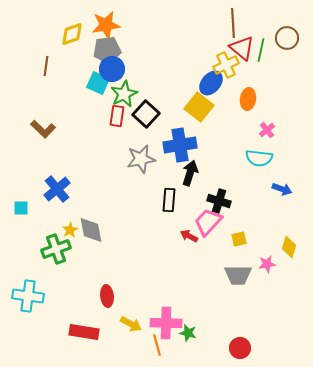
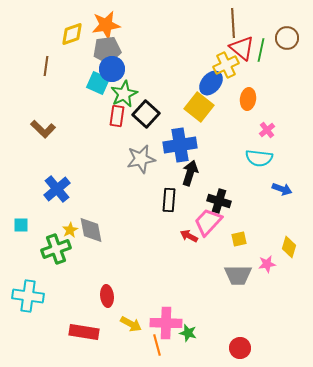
cyan square at (21, 208): moved 17 px down
